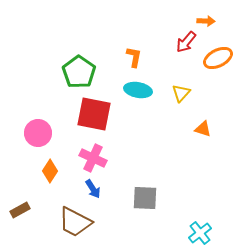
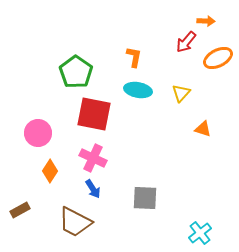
green pentagon: moved 3 px left
